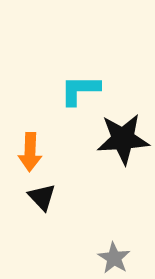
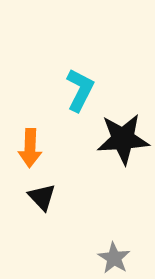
cyan L-shape: rotated 117 degrees clockwise
orange arrow: moved 4 px up
